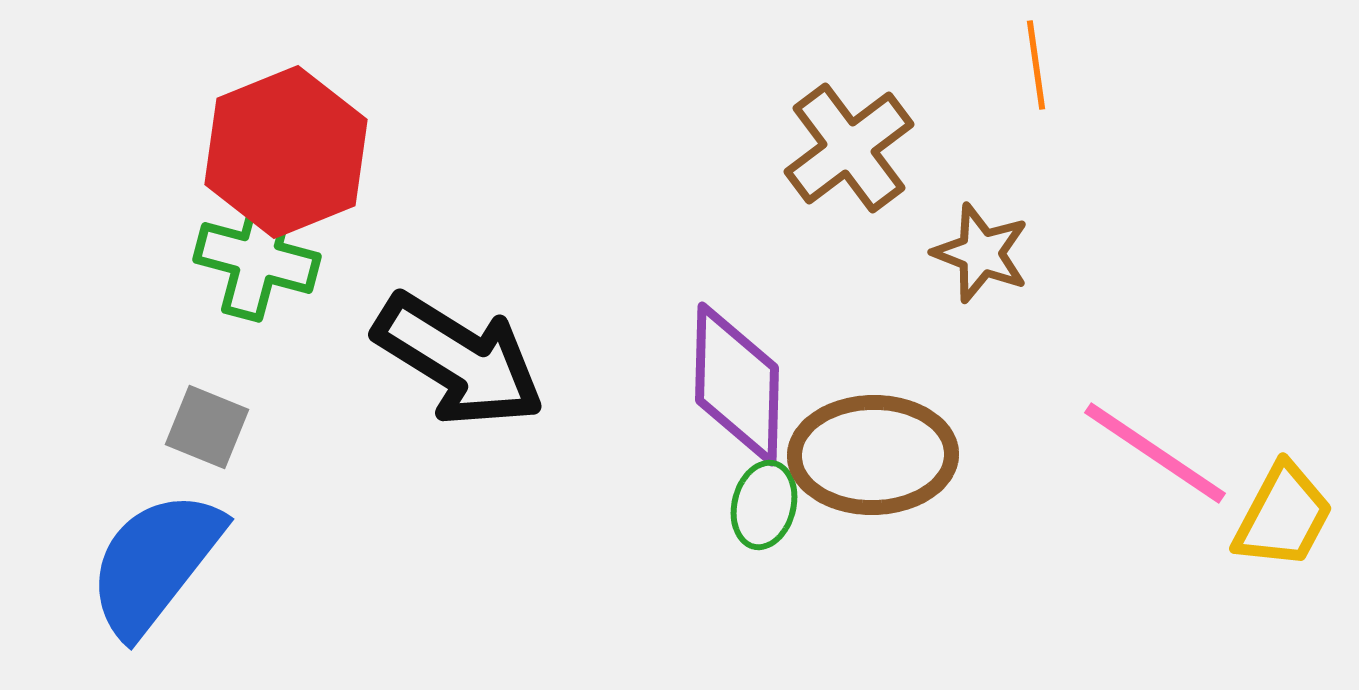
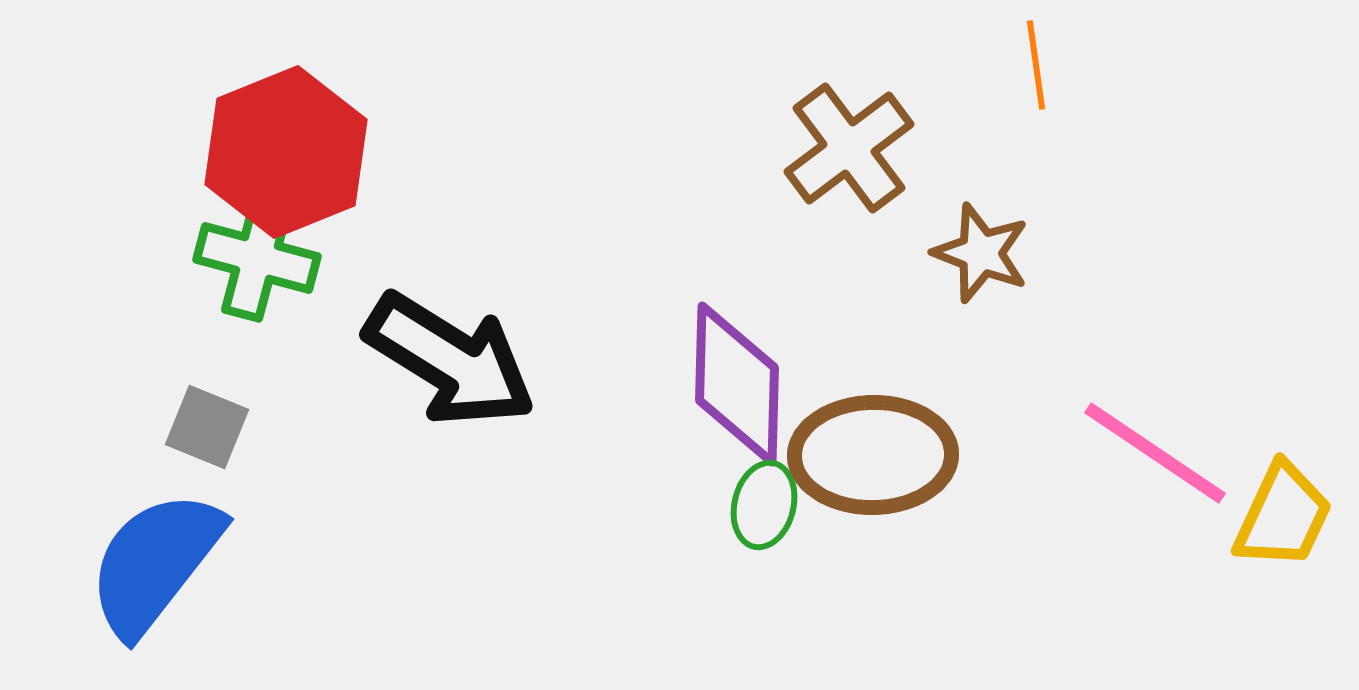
black arrow: moved 9 px left
yellow trapezoid: rotated 3 degrees counterclockwise
